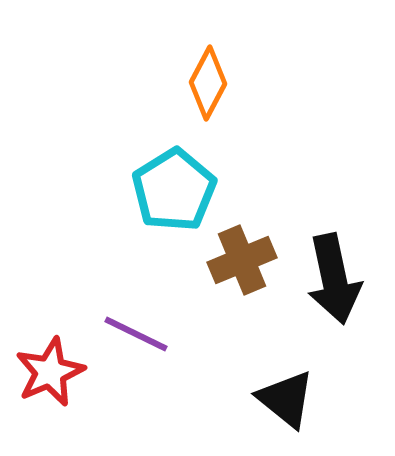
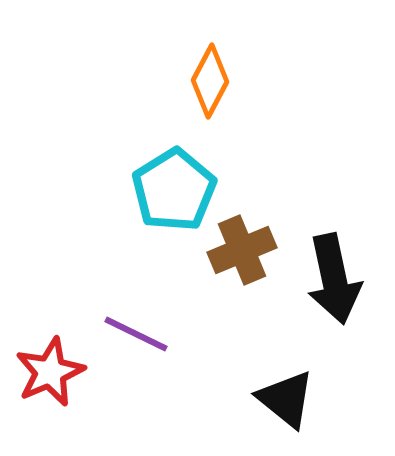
orange diamond: moved 2 px right, 2 px up
brown cross: moved 10 px up
